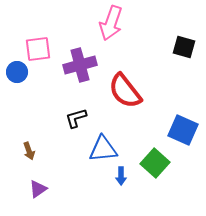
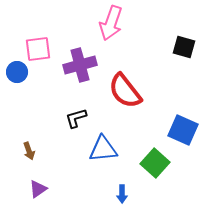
blue arrow: moved 1 px right, 18 px down
